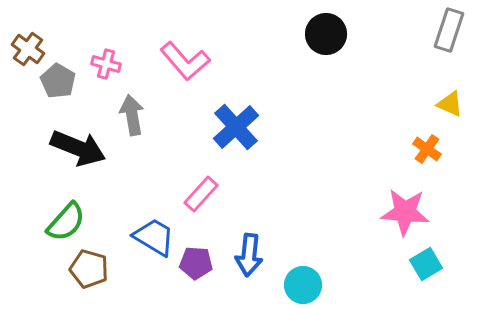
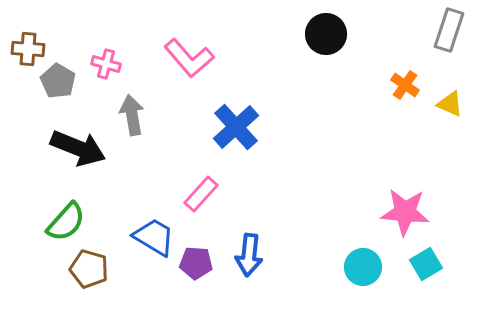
brown cross: rotated 32 degrees counterclockwise
pink L-shape: moved 4 px right, 3 px up
orange cross: moved 22 px left, 64 px up
cyan circle: moved 60 px right, 18 px up
